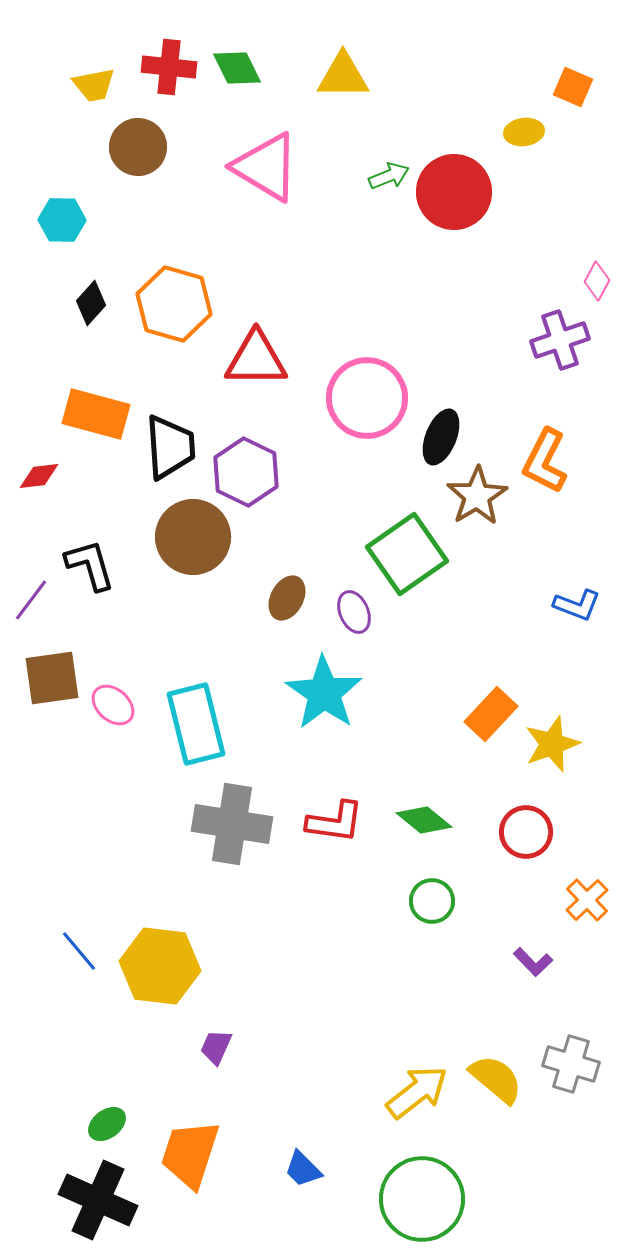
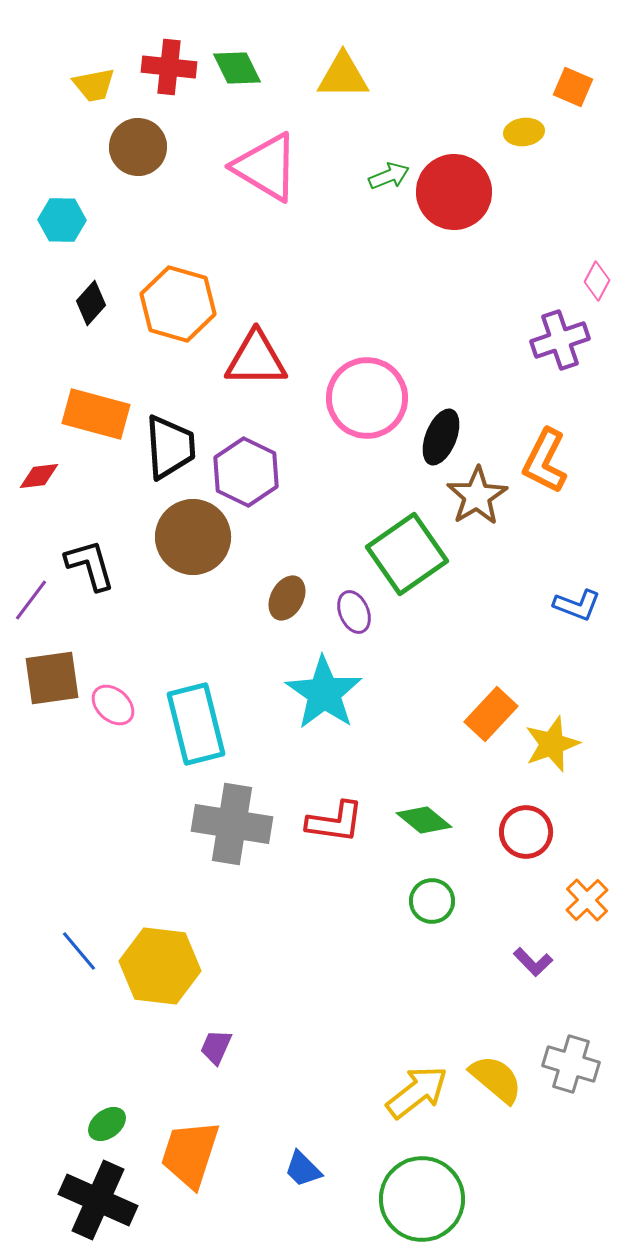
orange hexagon at (174, 304): moved 4 px right
